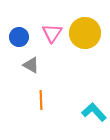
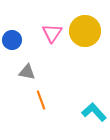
yellow circle: moved 2 px up
blue circle: moved 7 px left, 3 px down
gray triangle: moved 4 px left, 7 px down; rotated 18 degrees counterclockwise
orange line: rotated 18 degrees counterclockwise
